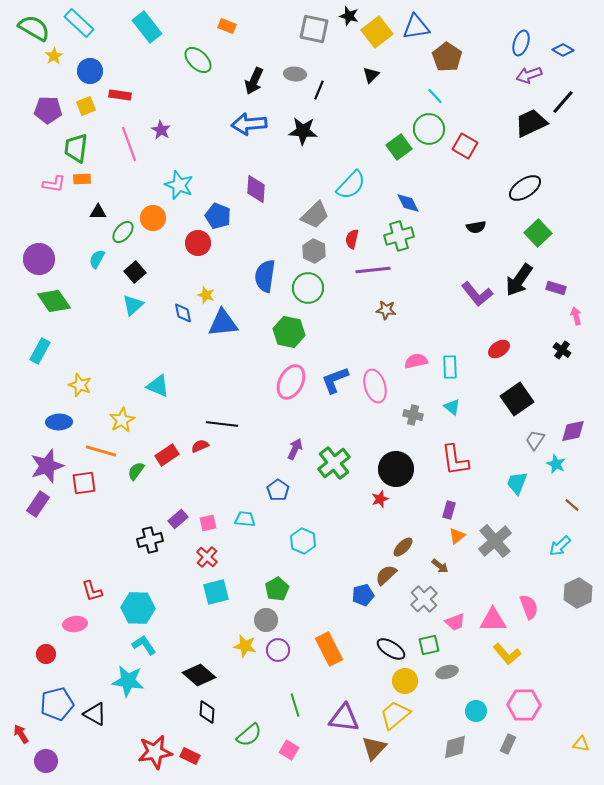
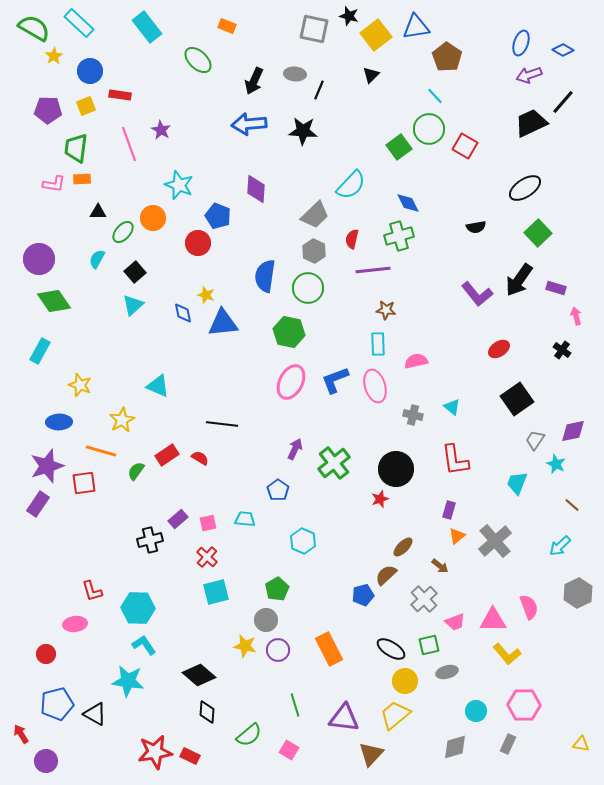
yellow square at (377, 32): moved 1 px left, 3 px down
cyan rectangle at (450, 367): moved 72 px left, 23 px up
red semicircle at (200, 446): moved 12 px down; rotated 54 degrees clockwise
brown triangle at (374, 748): moved 3 px left, 6 px down
